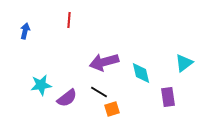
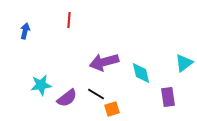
black line: moved 3 px left, 2 px down
